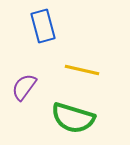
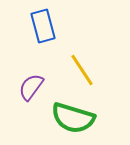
yellow line: rotated 44 degrees clockwise
purple semicircle: moved 7 px right
